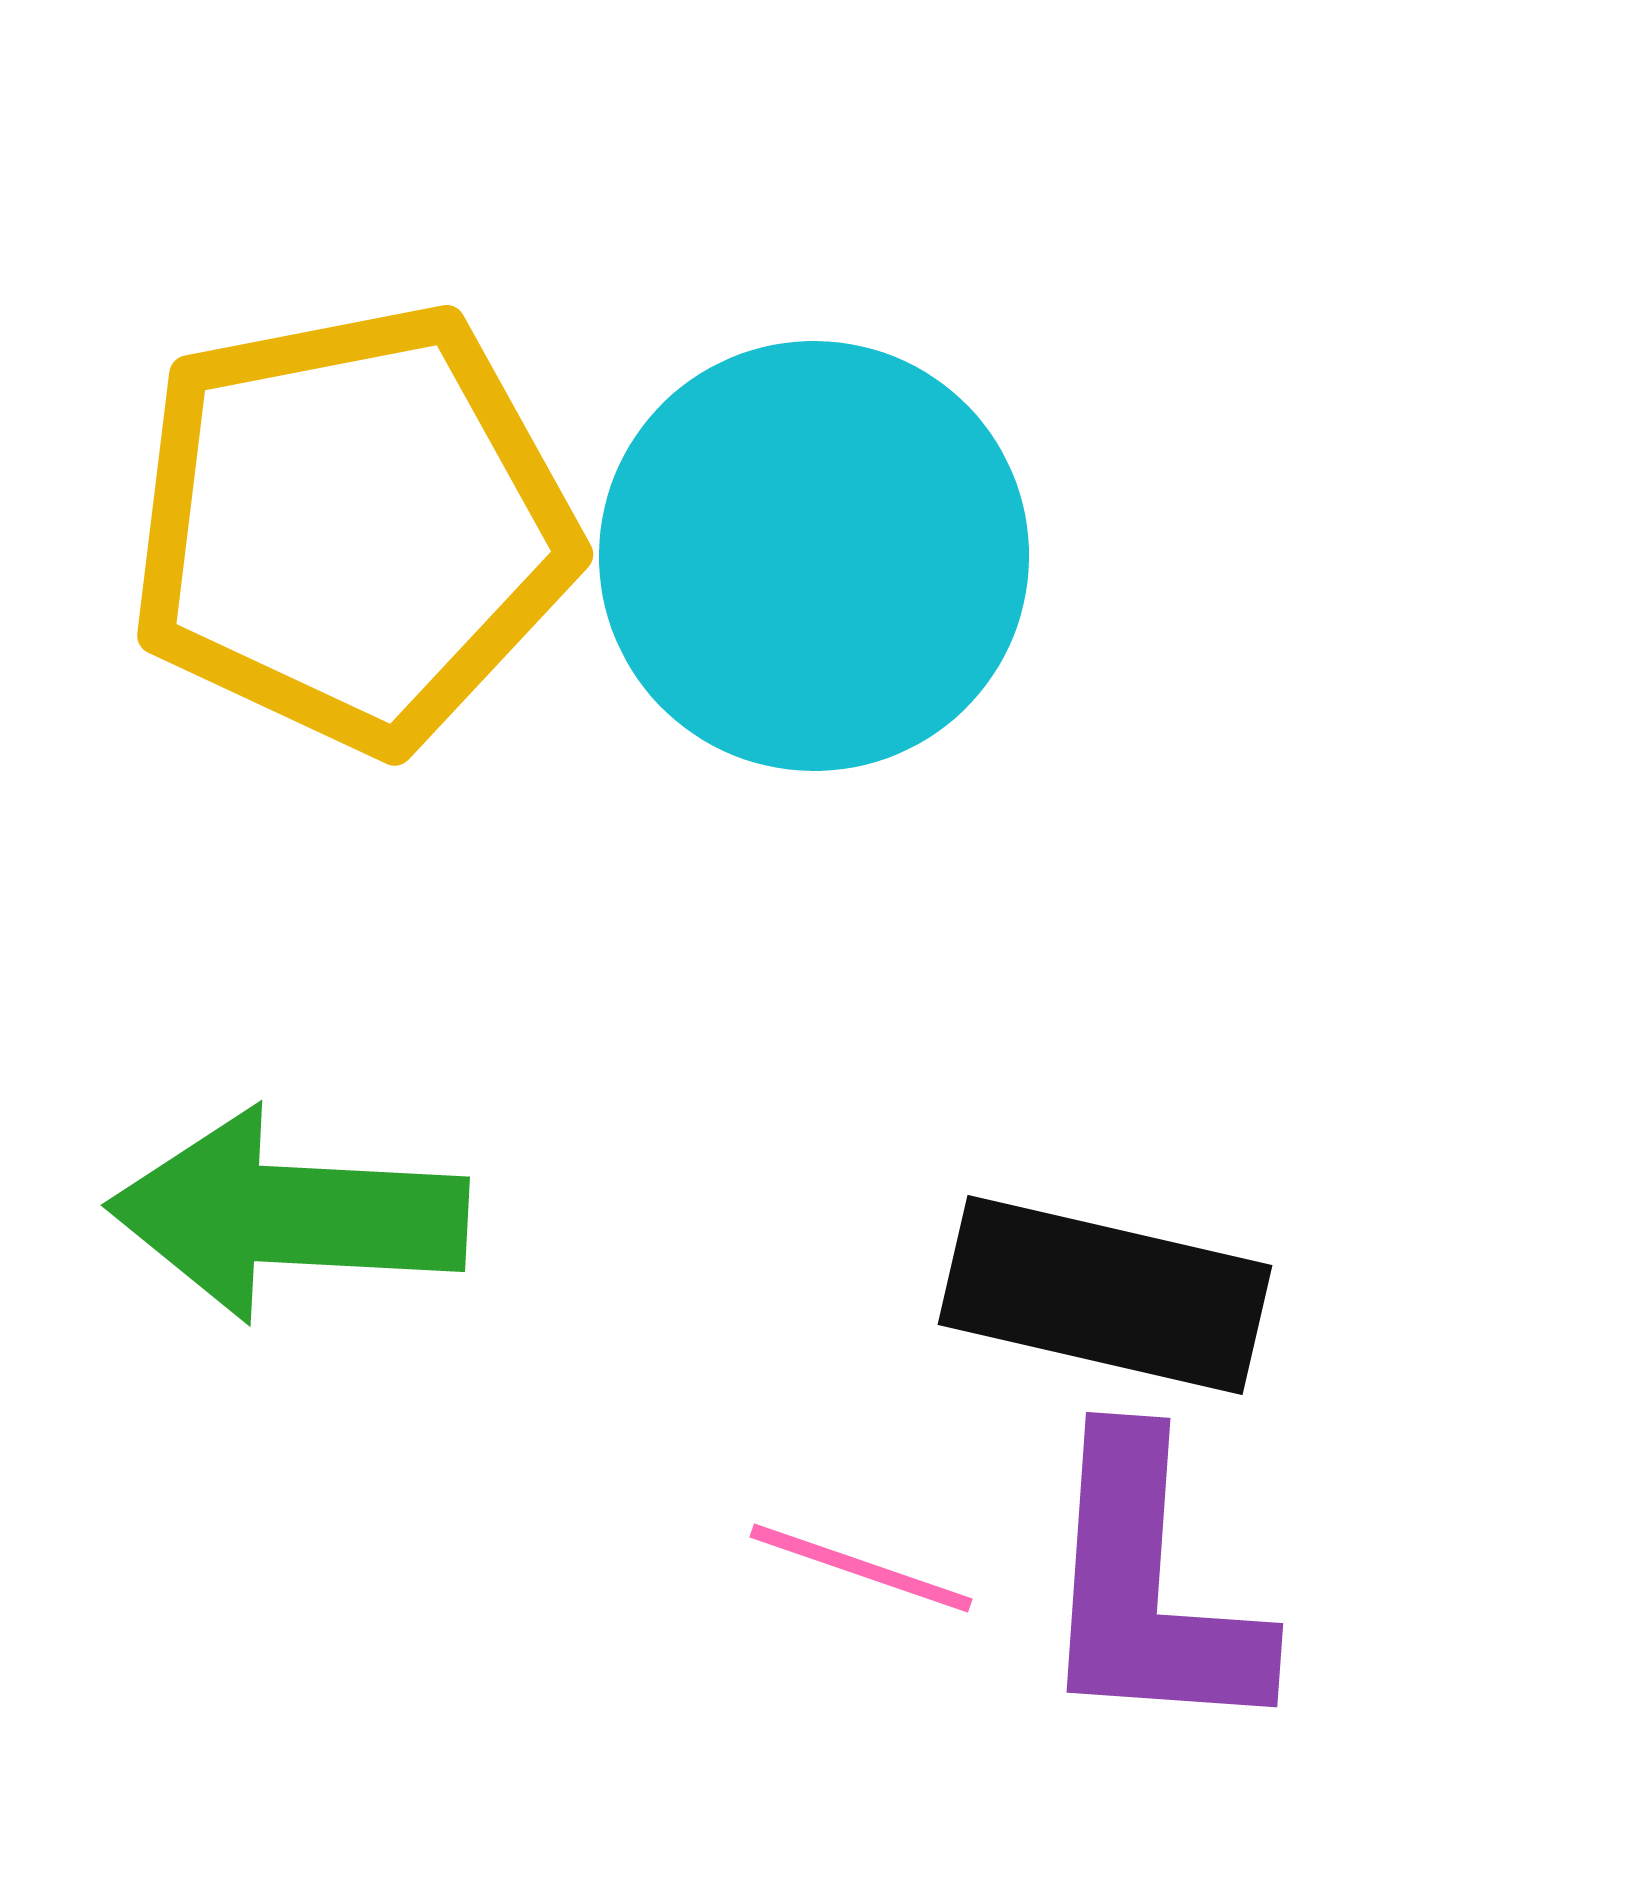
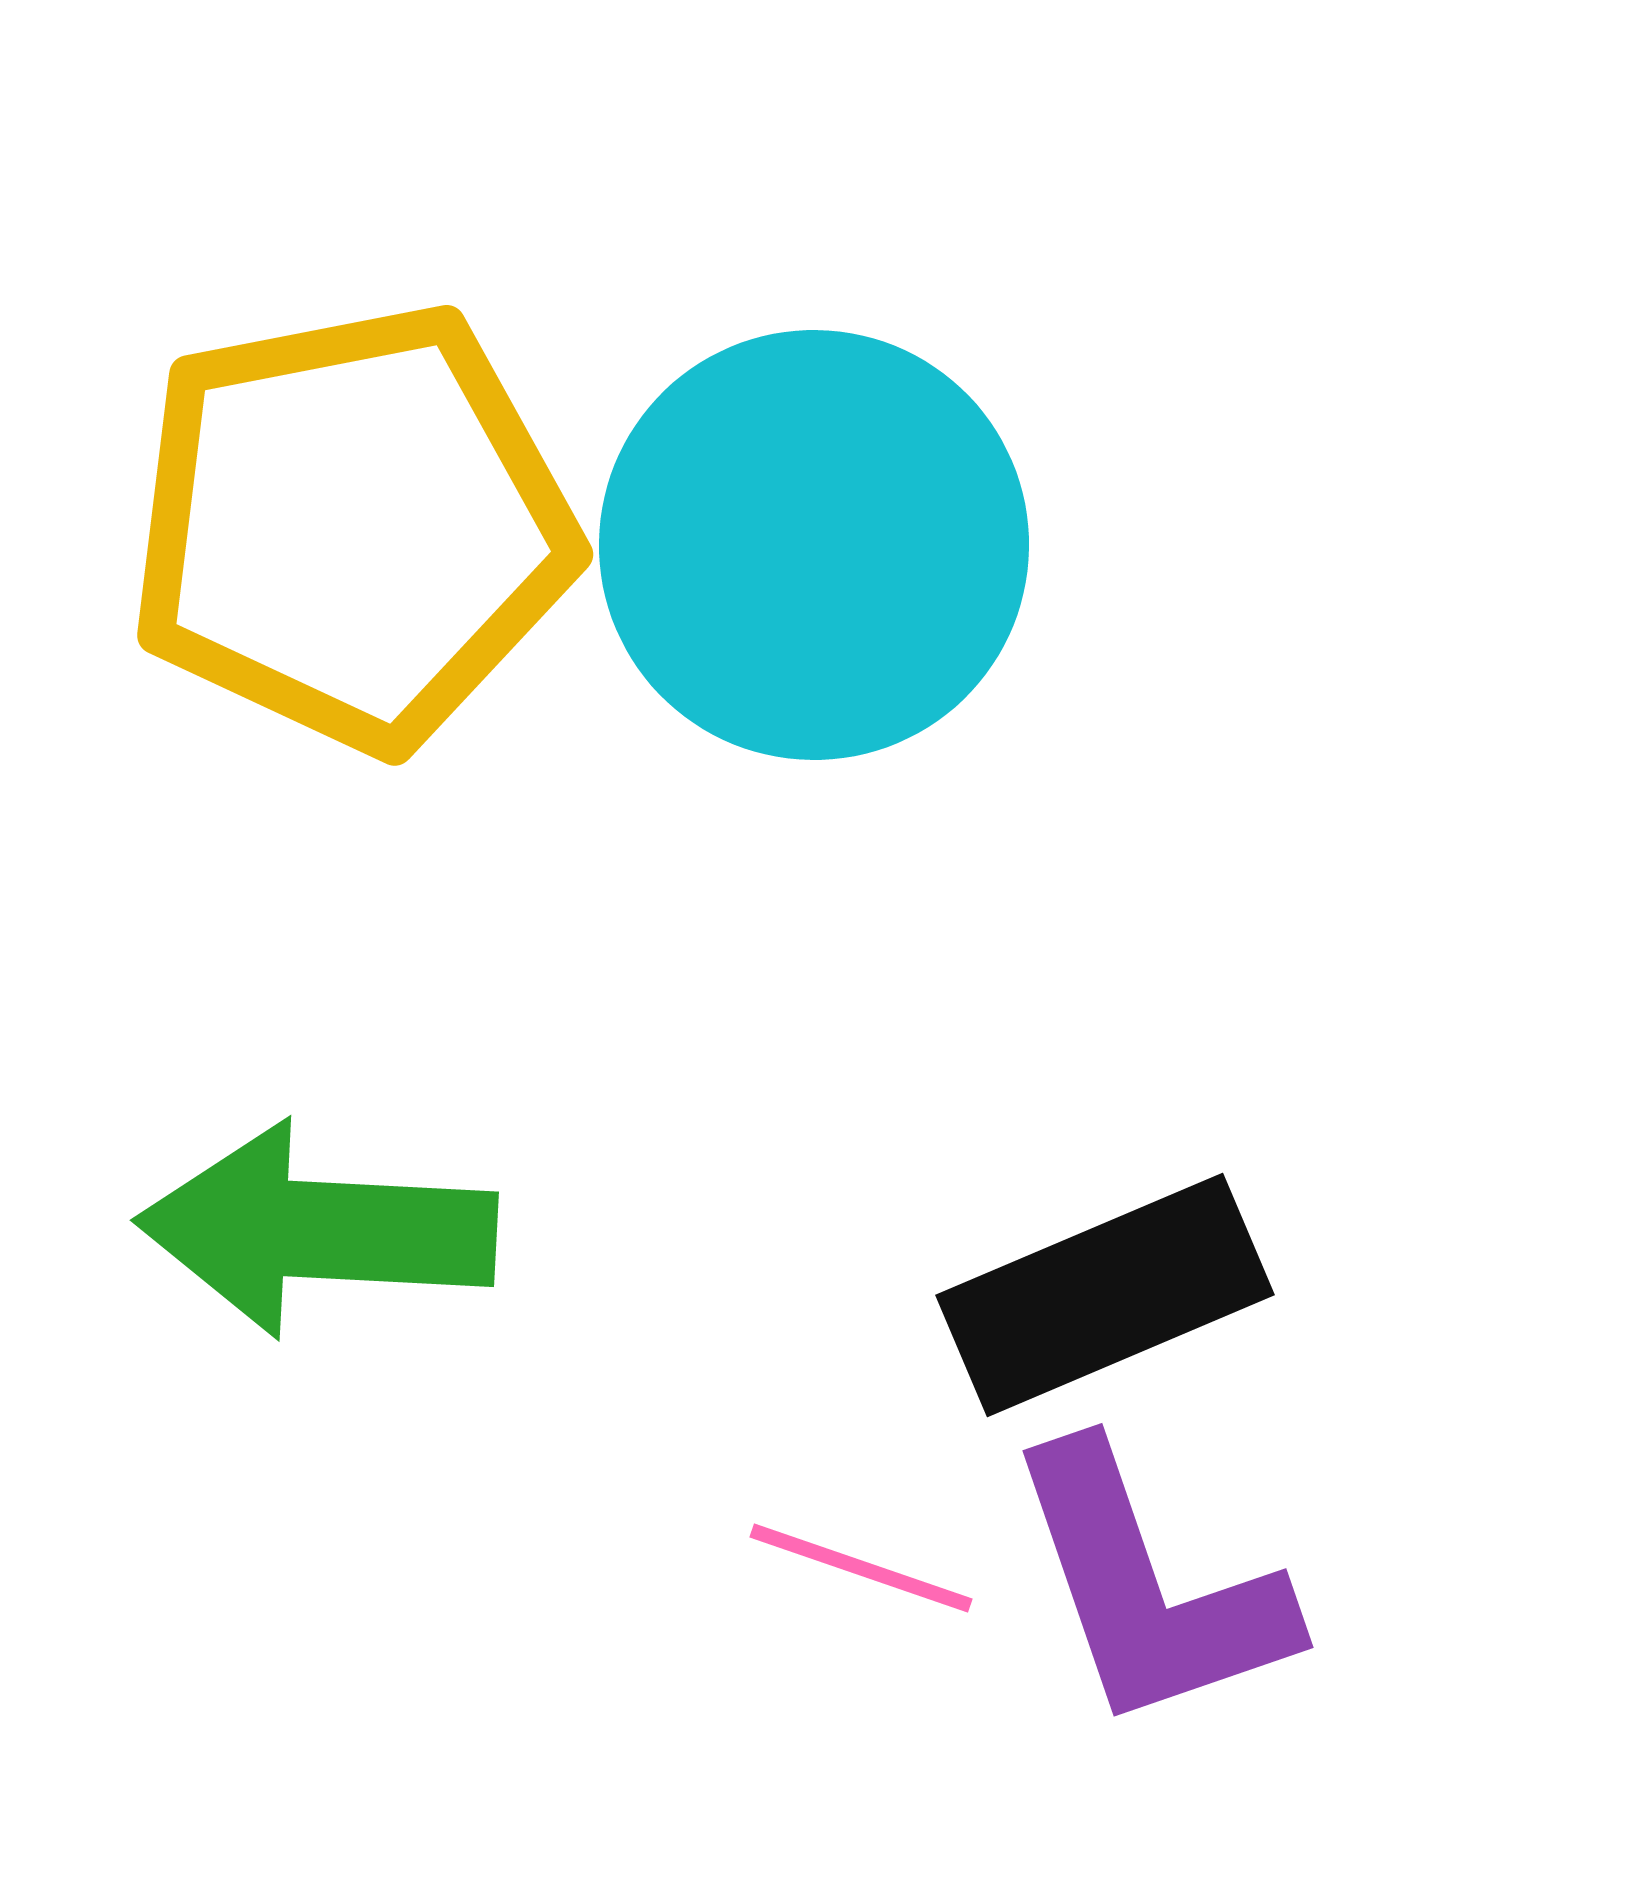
cyan circle: moved 11 px up
green arrow: moved 29 px right, 15 px down
black rectangle: rotated 36 degrees counterclockwise
purple L-shape: rotated 23 degrees counterclockwise
